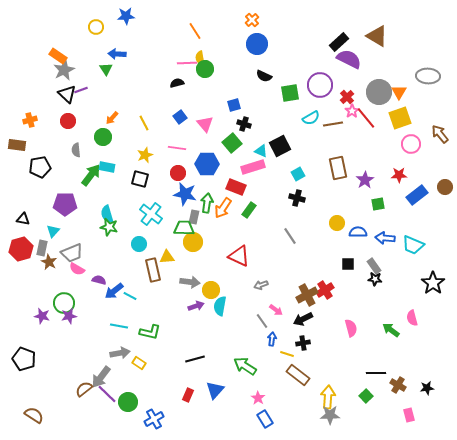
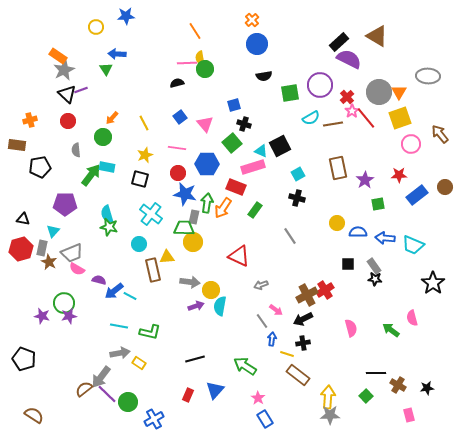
black semicircle at (264, 76): rotated 35 degrees counterclockwise
green rectangle at (249, 210): moved 6 px right
